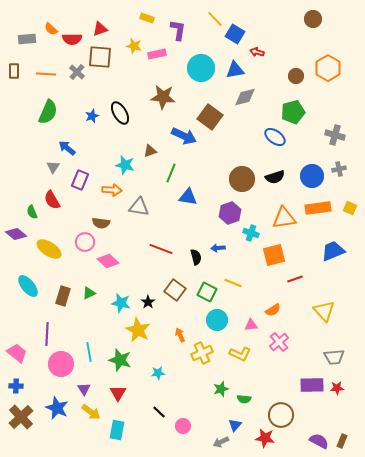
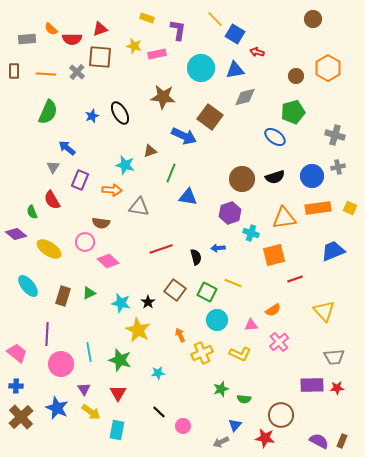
gray cross at (339, 169): moved 1 px left, 2 px up
red line at (161, 249): rotated 40 degrees counterclockwise
